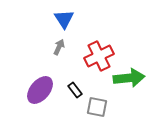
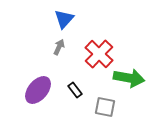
blue triangle: rotated 15 degrees clockwise
red cross: moved 2 px up; rotated 20 degrees counterclockwise
green arrow: rotated 16 degrees clockwise
purple ellipse: moved 2 px left
gray square: moved 8 px right
